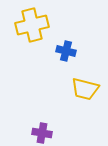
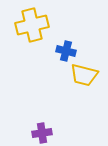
yellow trapezoid: moved 1 px left, 14 px up
purple cross: rotated 18 degrees counterclockwise
